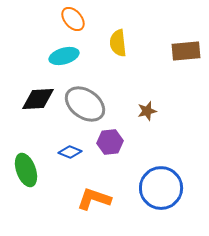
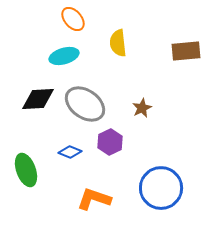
brown star: moved 5 px left, 3 px up; rotated 12 degrees counterclockwise
purple hexagon: rotated 20 degrees counterclockwise
